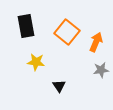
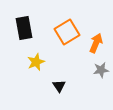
black rectangle: moved 2 px left, 2 px down
orange square: rotated 20 degrees clockwise
orange arrow: moved 1 px down
yellow star: rotated 30 degrees counterclockwise
